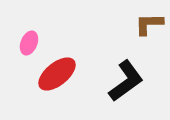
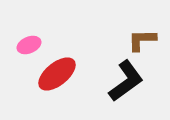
brown L-shape: moved 7 px left, 16 px down
pink ellipse: moved 2 px down; rotated 45 degrees clockwise
